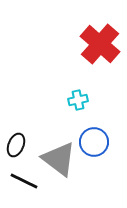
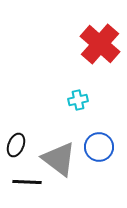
blue circle: moved 5 px right, 5 px down
black line: moved 3 px right, 1 px down; rotated 24 degrees counterclockwise
